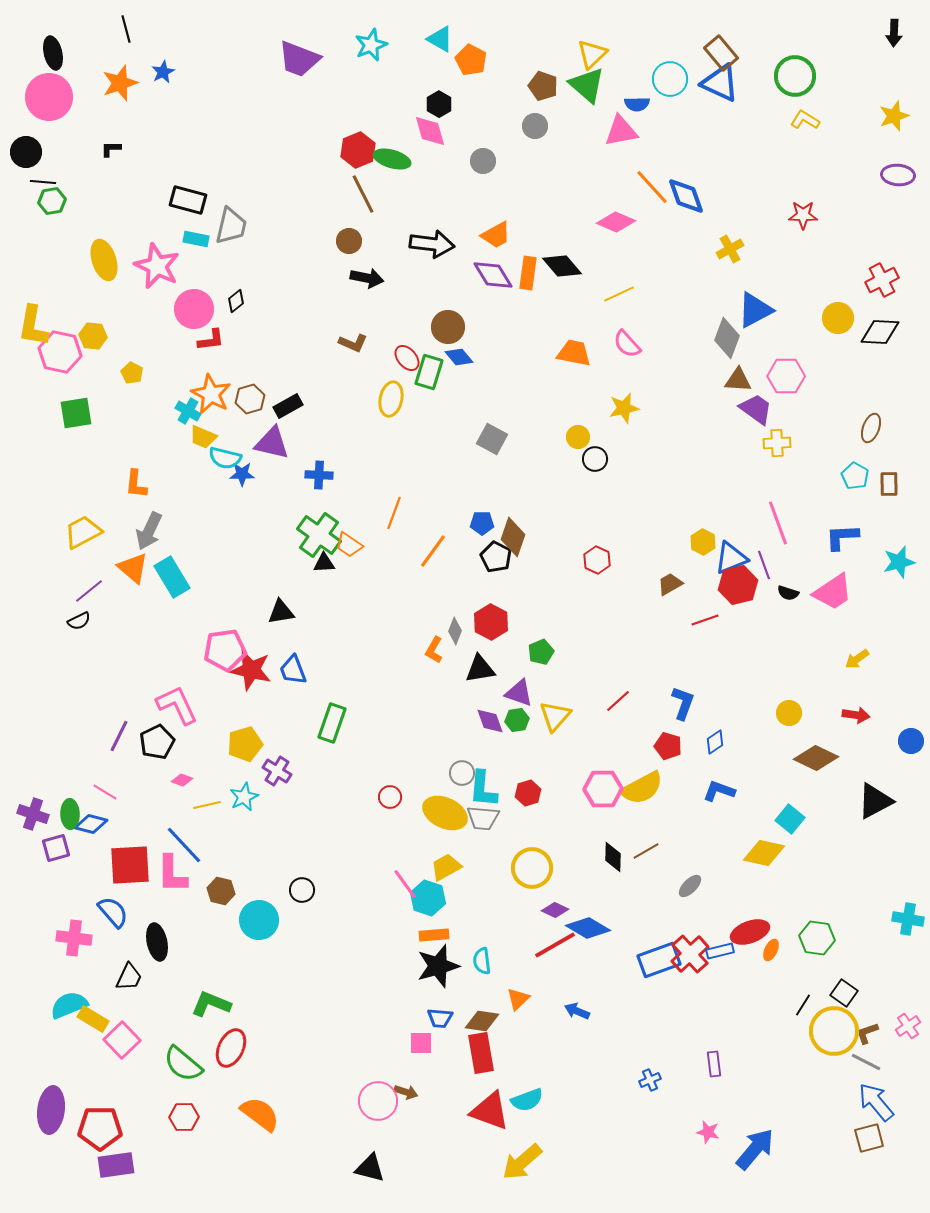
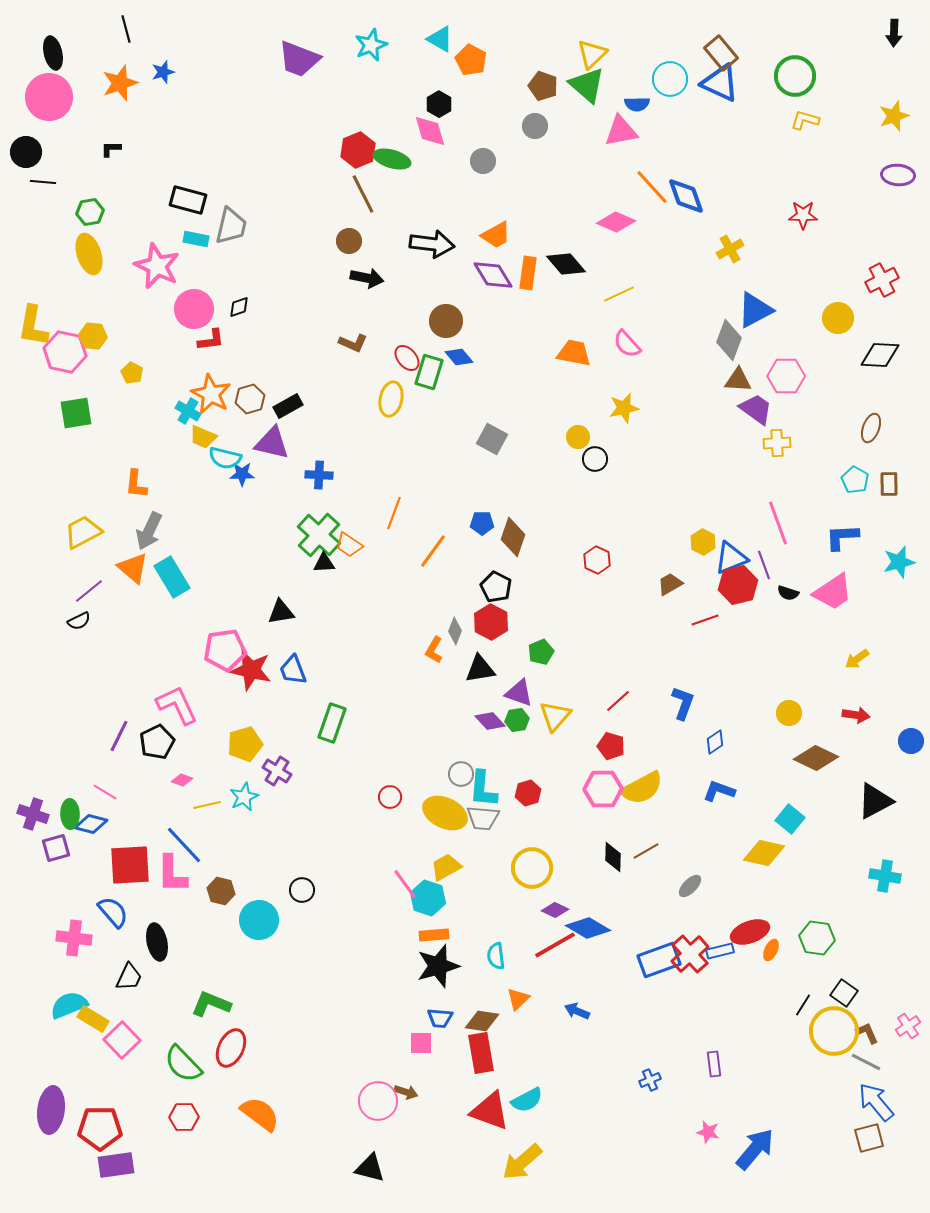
blue star at (163, 72): rotated 10 degrees clockwise
yellow L-shape at (805, 120): rotated 16 degrees counterclockwise
green hexagon at (52, 201): moved 38 px right, 11 px down
yellow ellipse at (104, 260): moved 15 px left, 6 px up
black diamond at (562, 266): moved 4 px right, 2 px up
black diamond at (236, 301): moved 3 px right, 6 px down; rotated 20 degrees clockwise
brown circle at (448, 327): moved 2 px left, 6 px up
black diamond at (880, 332): moved 23 px down
gray diamond at (727, 338): moved 2 px right, 2 px down
pink hexagon at (60, 352): moved 5 px right
cyan pentagon at (855, 476): moved 4 px down
green cross at (319, 535): rotated 6 degrees clockwise
black pentagon at (496, 557): moved 30 px down
purple diamond at (490, 721): rotated 24 degrees counterclockwise
red pentagon at (668, 746): moved 57 px left
gray circle at (462, 773): moved 1 px left, 1 px down
cyan cross at (908, 919): moved 23 px left, 43 px up
cyan semicircle at (482, 961): moved 14 px right, 5 px up
brown L-shape at (867, 1033): rotated 85 degrees clockwise
green semicircle at (183, 1064): rotated 6 degrees clockwise
cyan semicircle at (527, 1100): rotated 8 degrees counterclockwise
